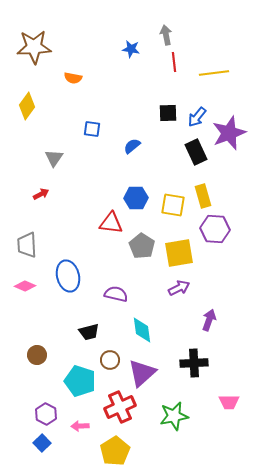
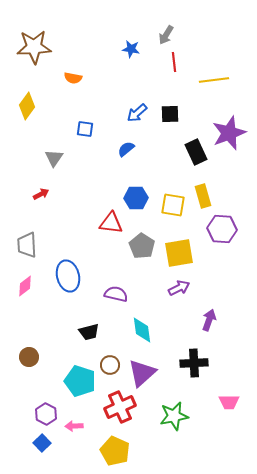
gray arrow at (166, 35): rotated 138 degrees counterclockwise
yellow line at (214, 73): moved 7 px down
black square at (168, 113): moved 2 px right, 1 px down
blue arrow at (197, 117): moved 60 px left, 4 px up; rotated 10 degrees clockwise
blue square at (92, 129): moved 7 px left
blue semicircle at (132, 146): moved 6 px left, 3 px down
purple hexagon at (215, 229): moved 7 px right
pink diamond at (25, 286): rotated 60 degrees counterclockwise
brown circle at (37, 355): moved 8 px left, 2 px down
brown circle at (110, 360): moved 5 px down
pink arrow at (80, 426): moved 6 px left
yellow pentagon at (115, 451): rotated 16 degrees counterclockwise
